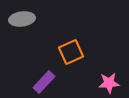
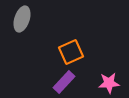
gray ellipse: rotated 65 degrees counterclockwise
purple rectangle: moved 20 px right
